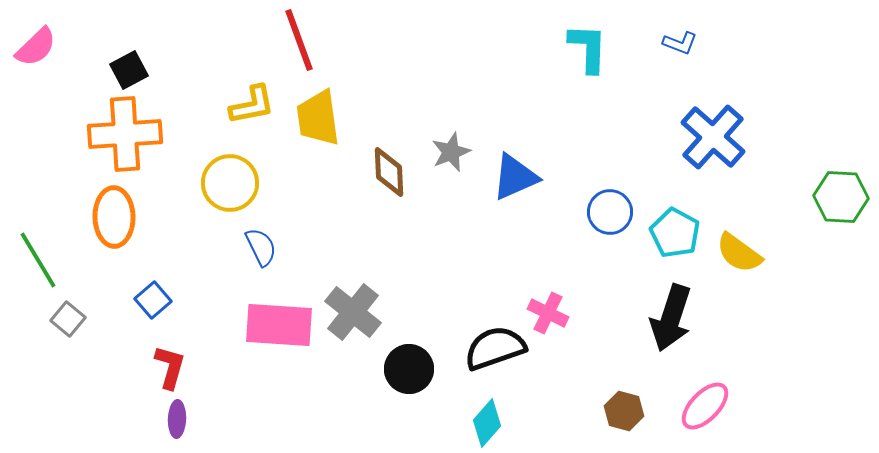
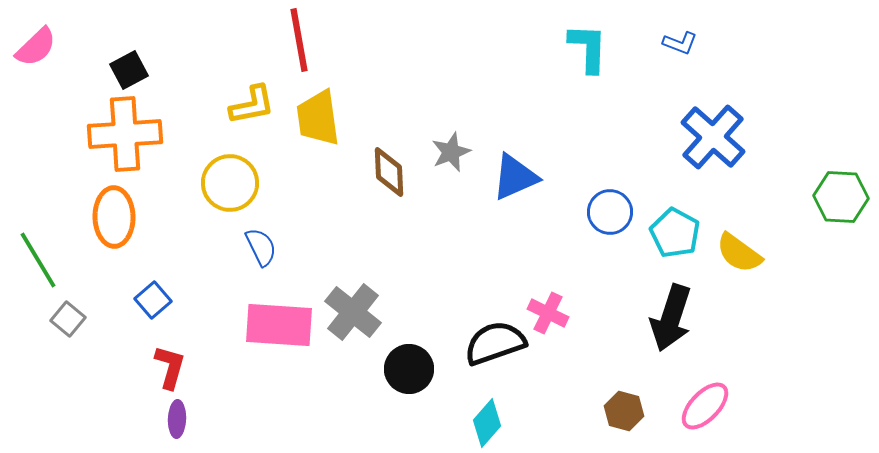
red line: rotated 10 degrees clockwise
black semicircle: moved 5 px up
